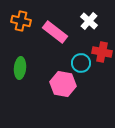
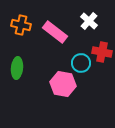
orange cross: moved 4 px down
green ellipse: moved 3 px left
